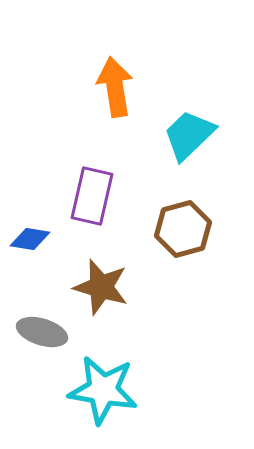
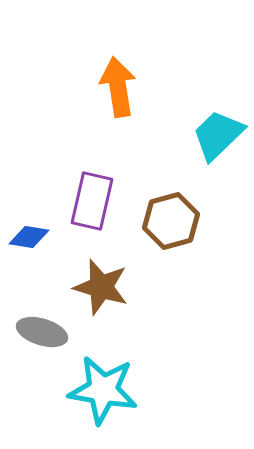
orange arrow: moved 3 px right
cyan trapezoid: moved 29 px right
purple rectangle: moved 5 px down
brown hexagon: moved 12 px left, 8 px up
blue diamond: moved 1 px left, 2 px up
